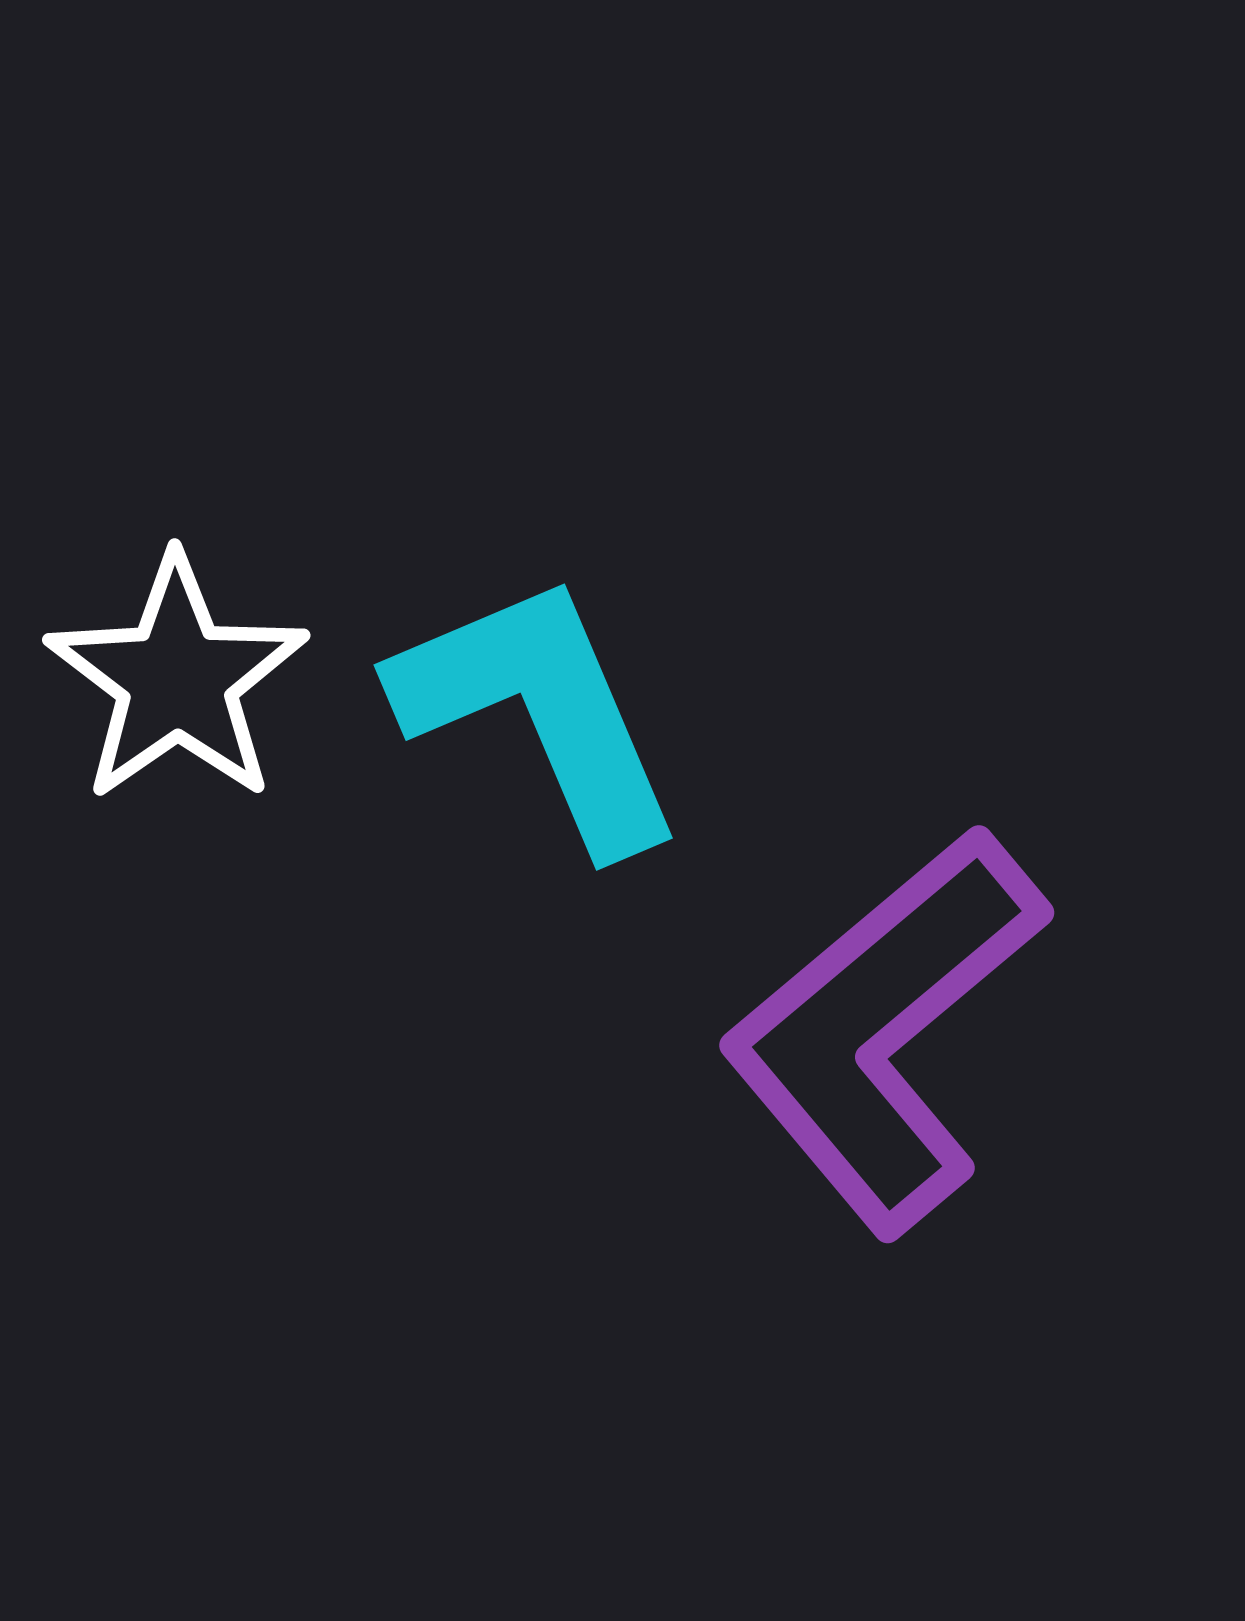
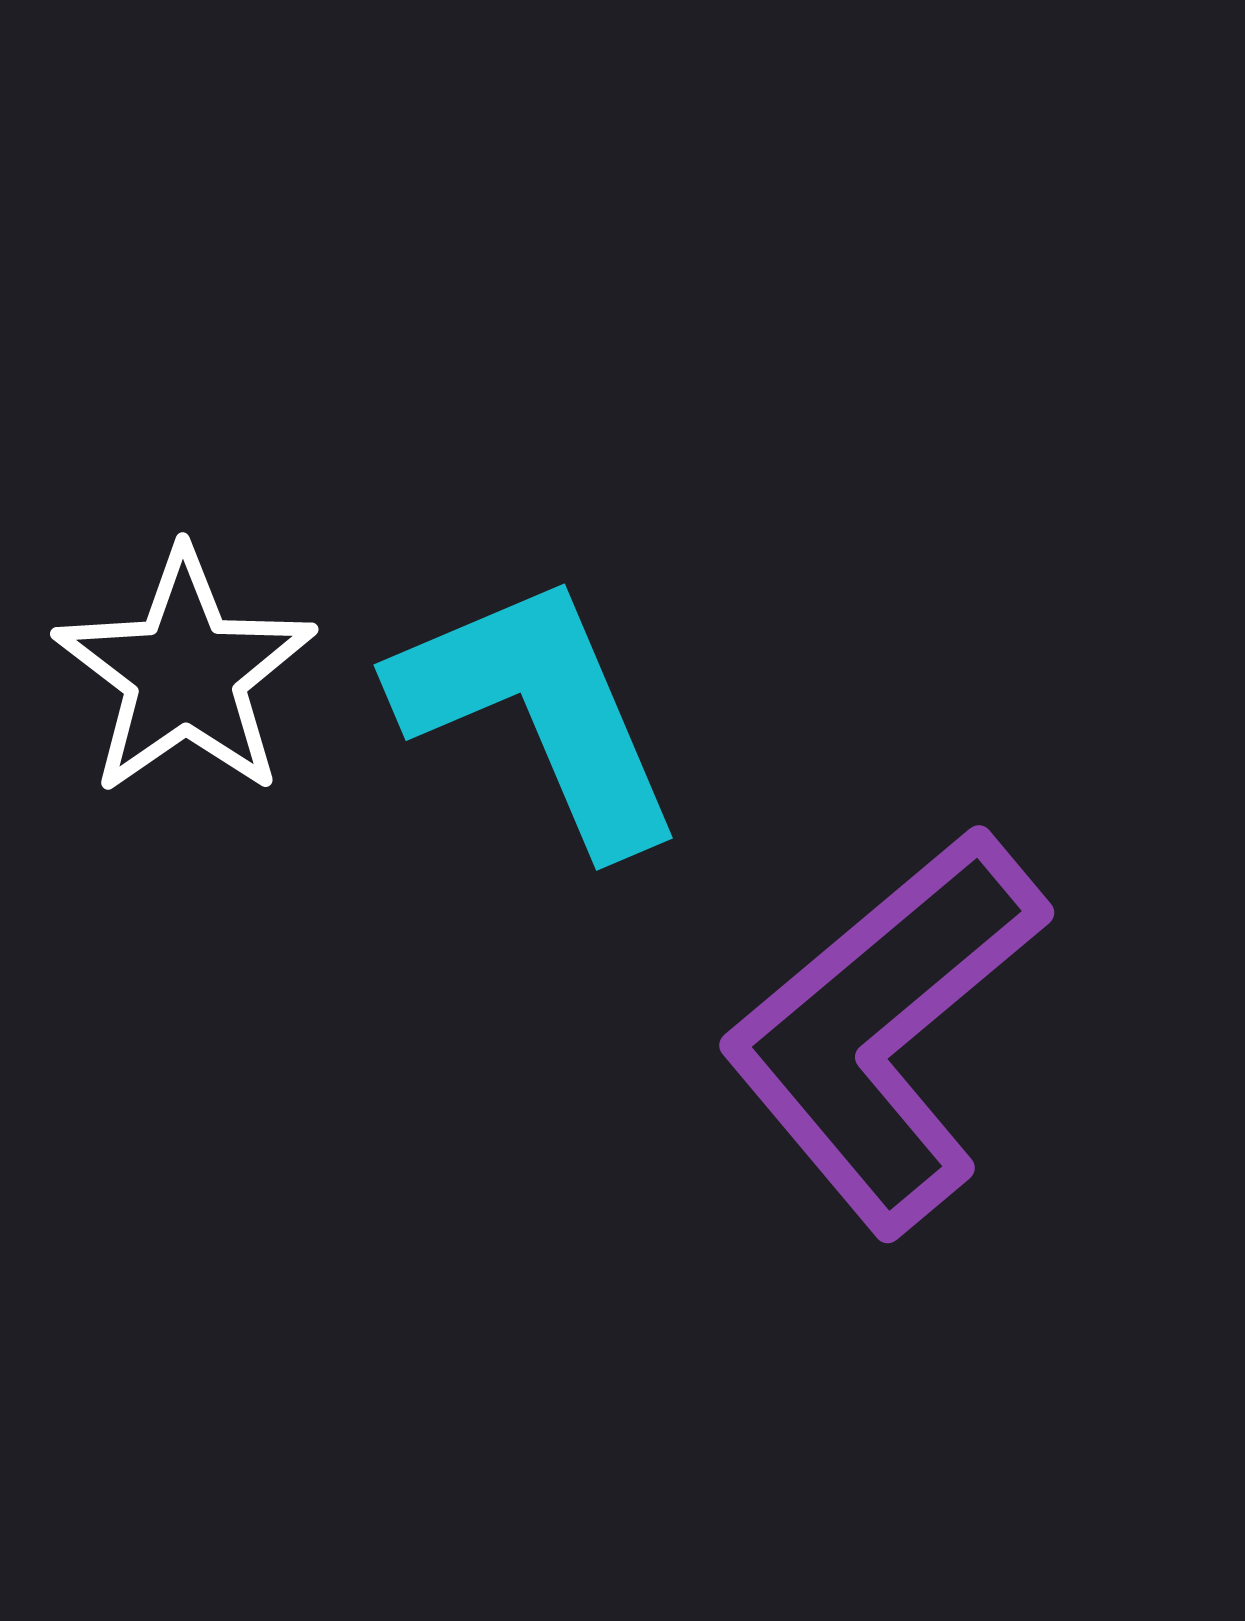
white star: moved 8 px right, 6 px up
